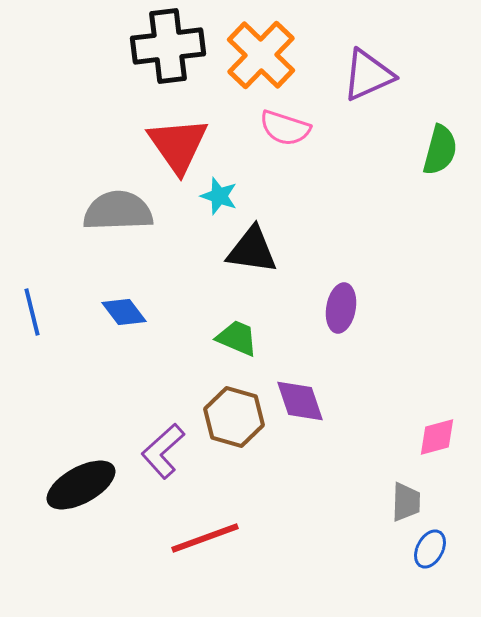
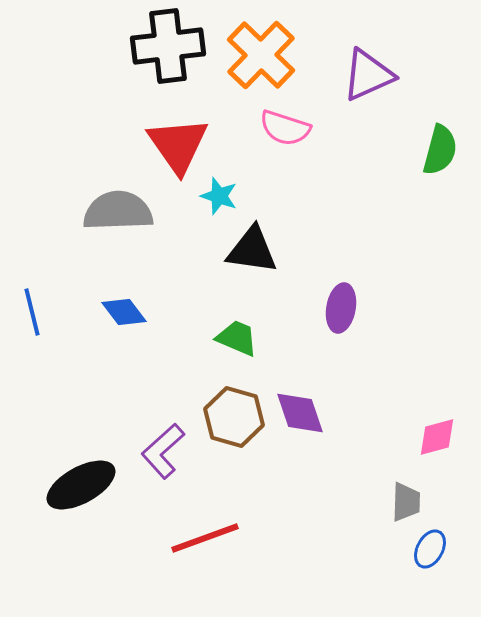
purple diamond: moved 12 px down
